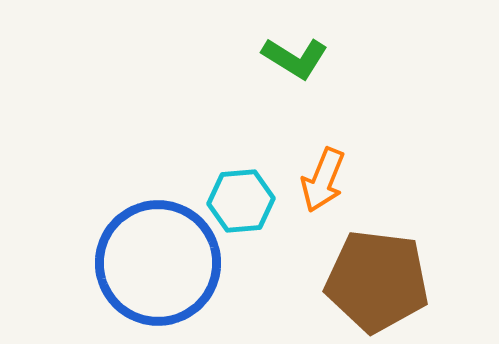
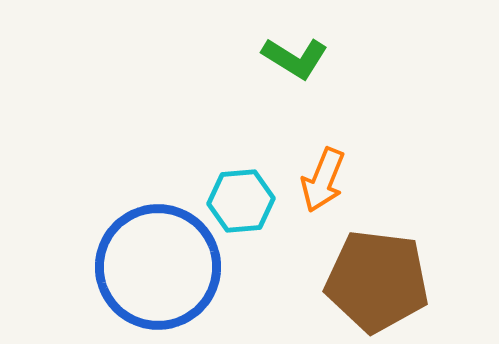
blue circle: moved 4 px down
